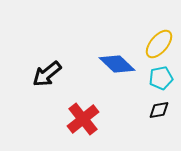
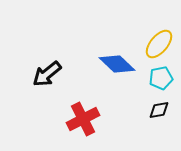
red cross: rotated 12 degrees clockwise
